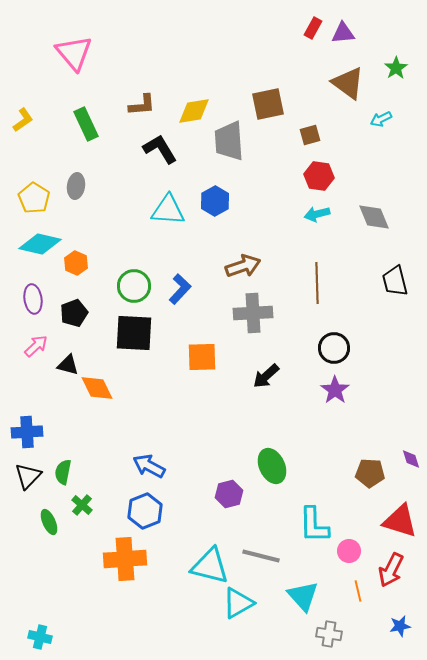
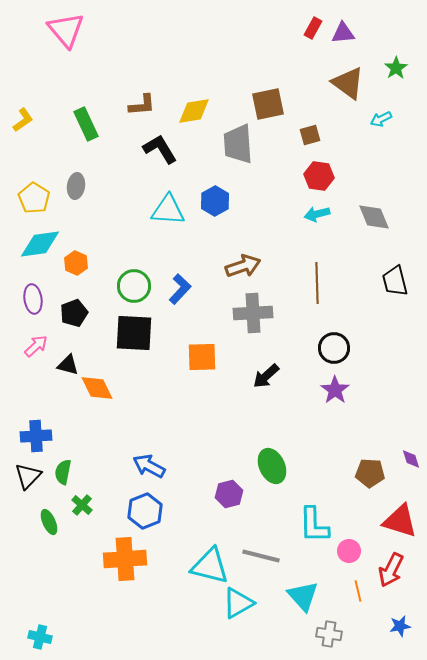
pink triangle at (74, 53): moved 8 px left, 23 px up
gray trapezoid at (229, 141): moved 9 px right, 3 px down
cyan diamond at (40, 244): rotated 21 degrees counterclockwise
blue cross at (27, 432): moved 9 px right, 4 px down
